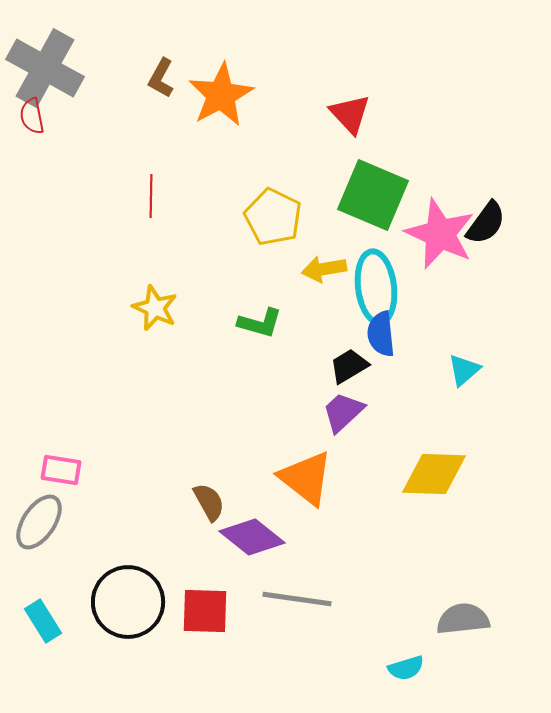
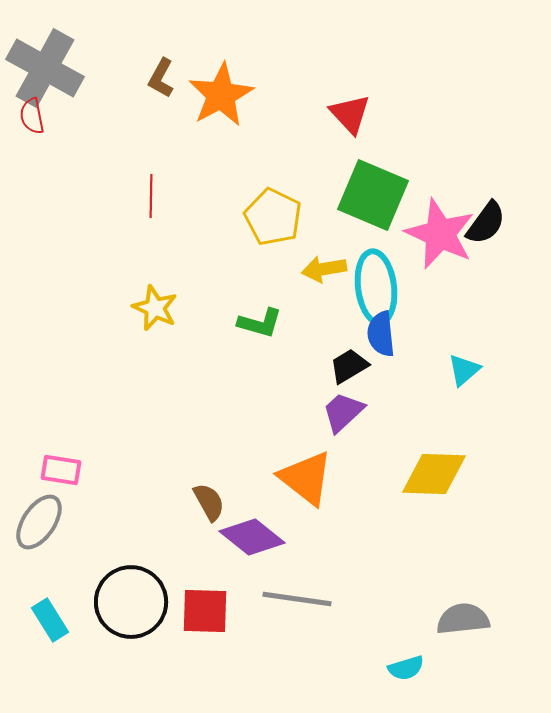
black circle: moved 3 px right
cyan rectangle: moved 7 px right, 1 px up
